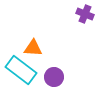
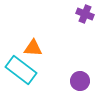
purple circle: moved 26 px right, 4 px down
